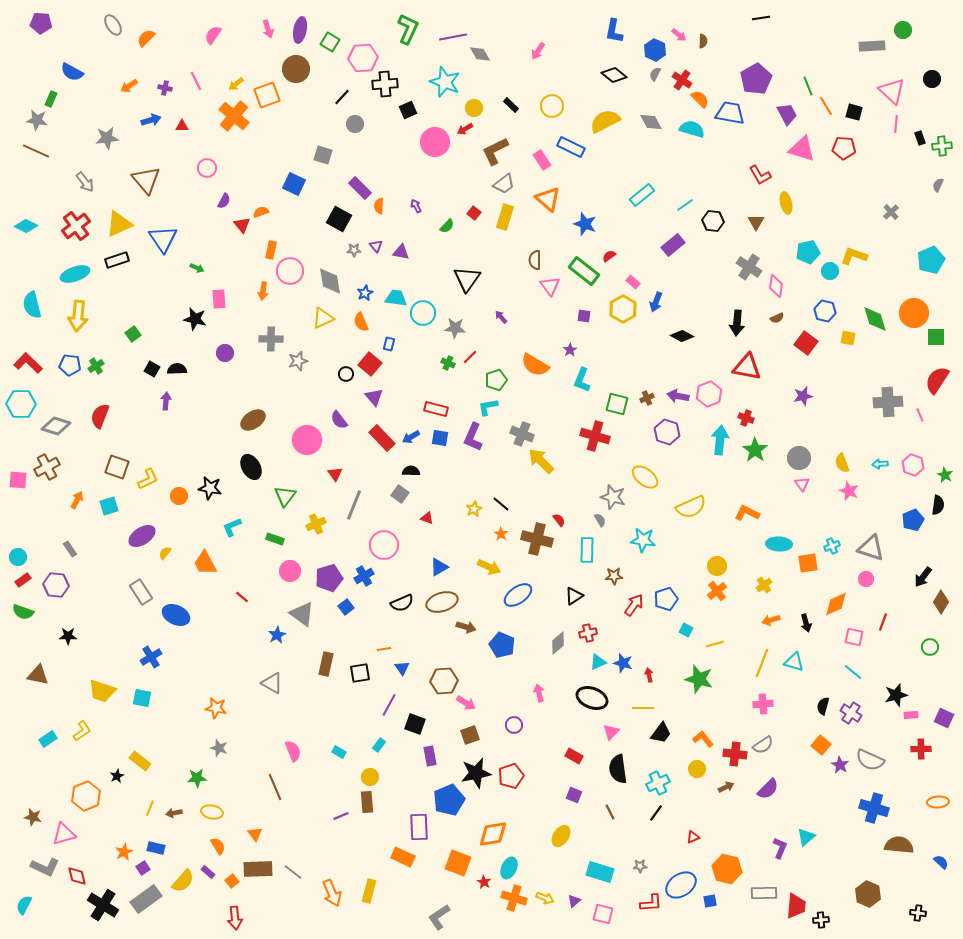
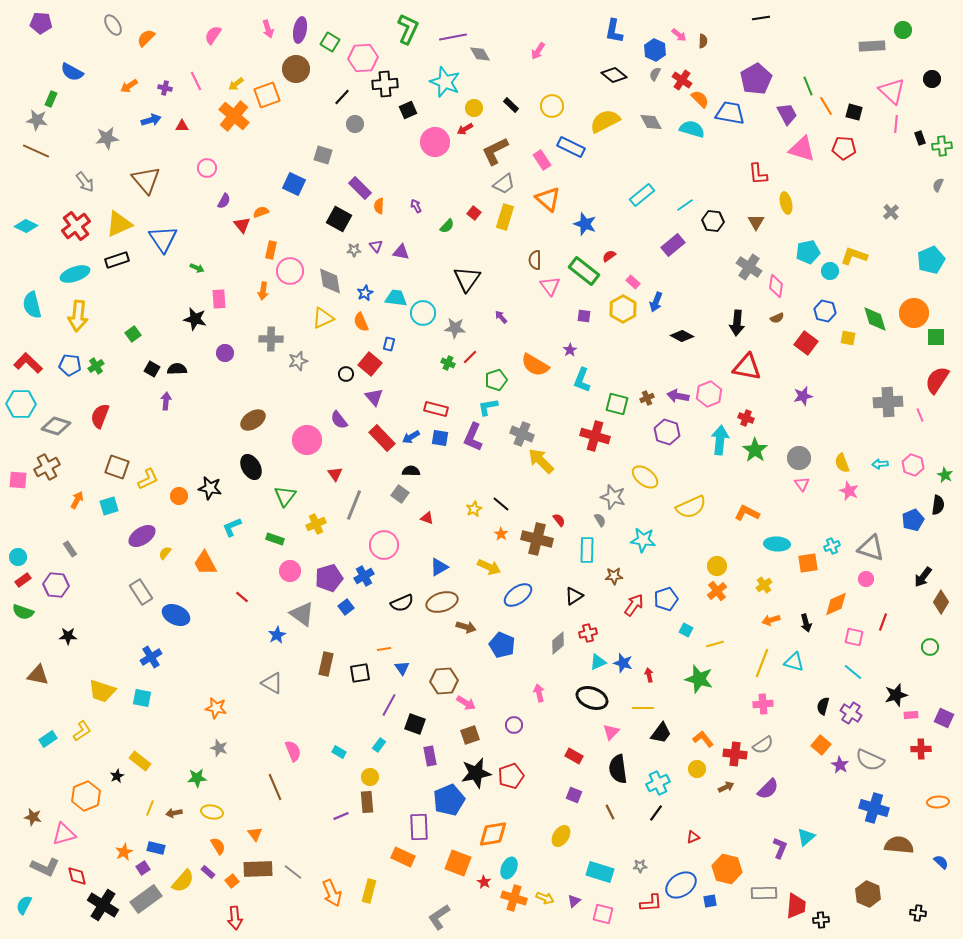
red L-shape at (760, 175): moved 2 px left, 1 px up; rotated 25 degrees clockwise
cyan ellipse at (779, 544): moved 2 px left
